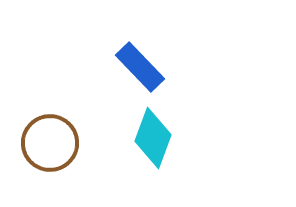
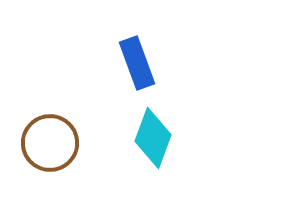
blue rectangle: moved 3 px left, 4 px up; rotated 24 degrees clockwise
